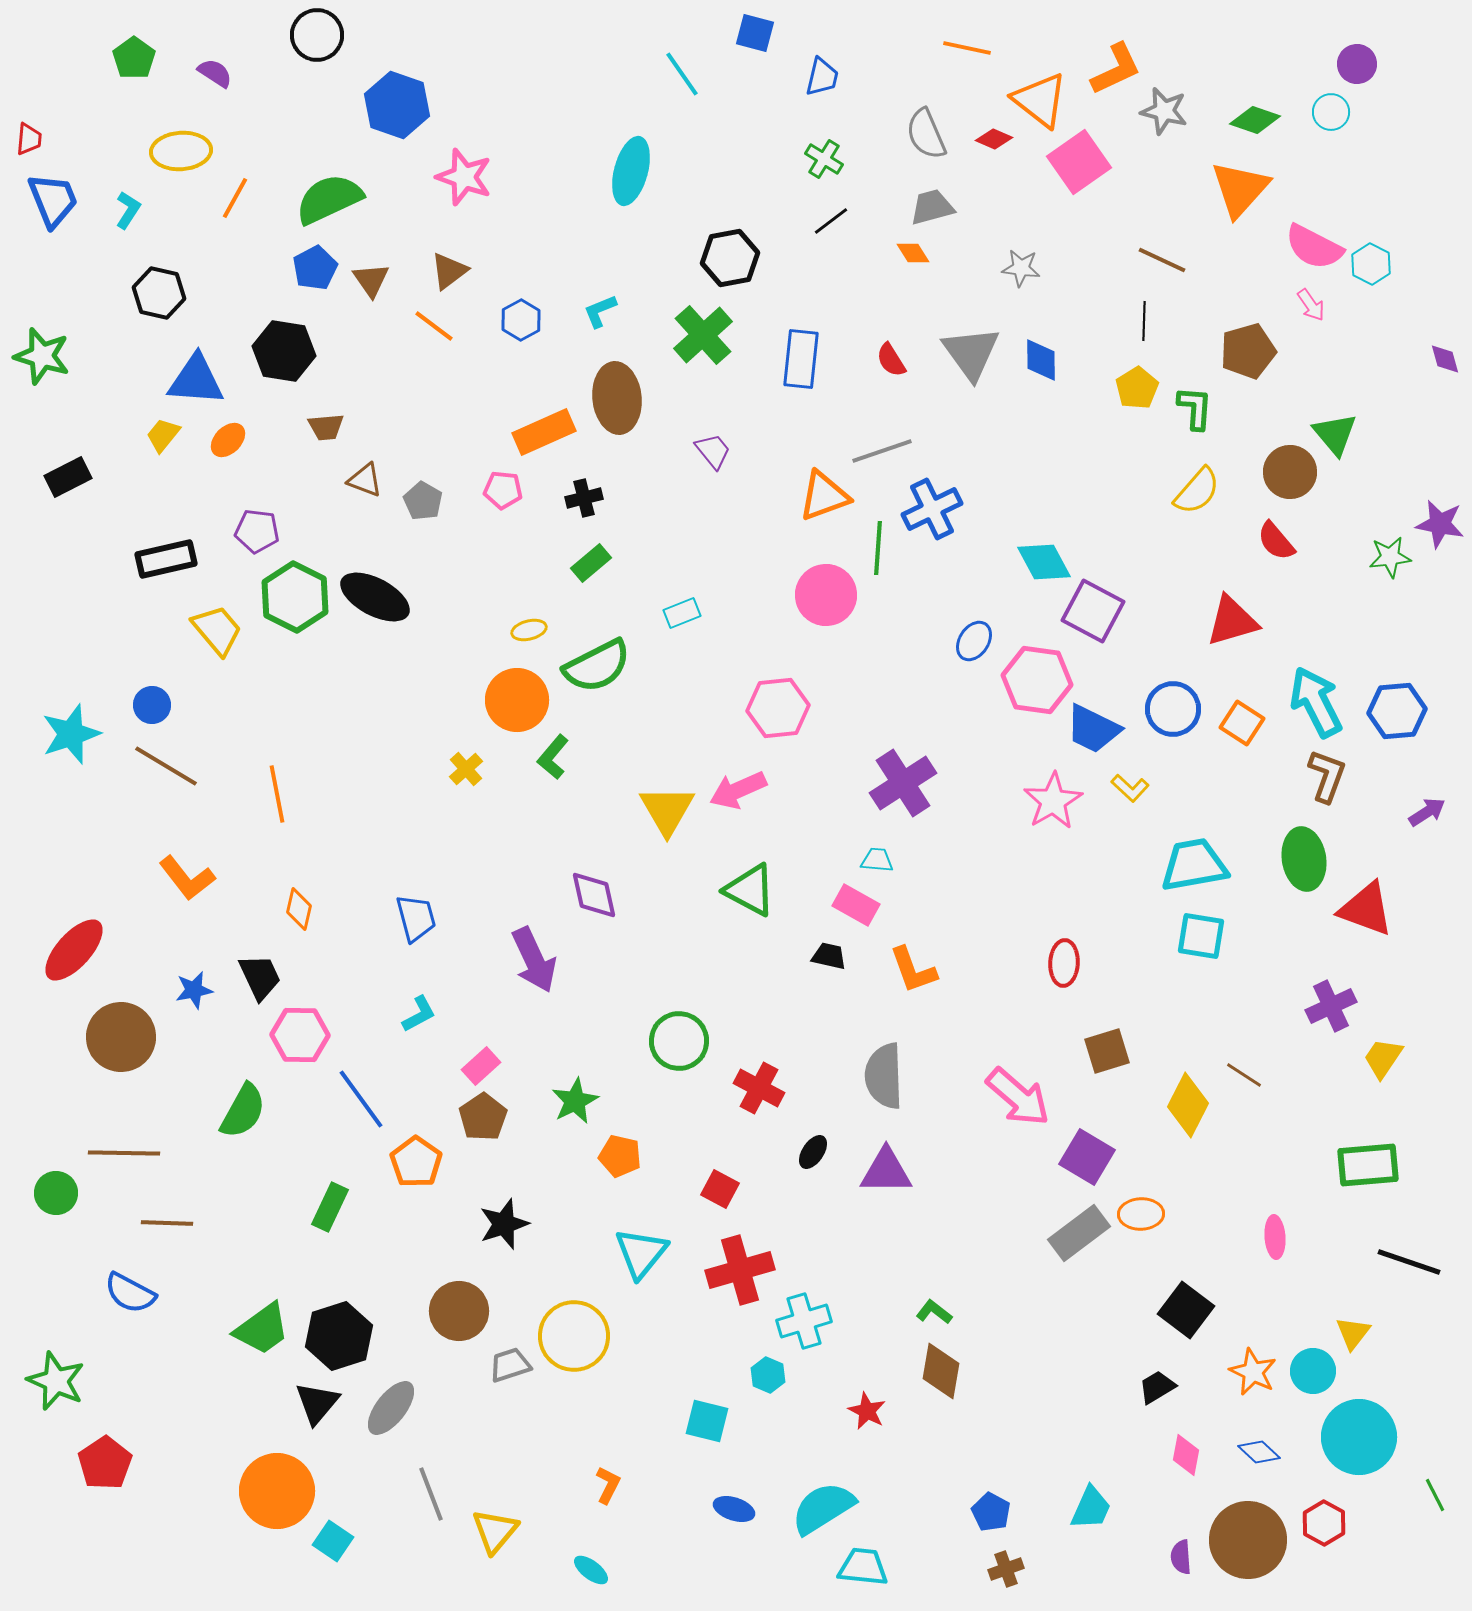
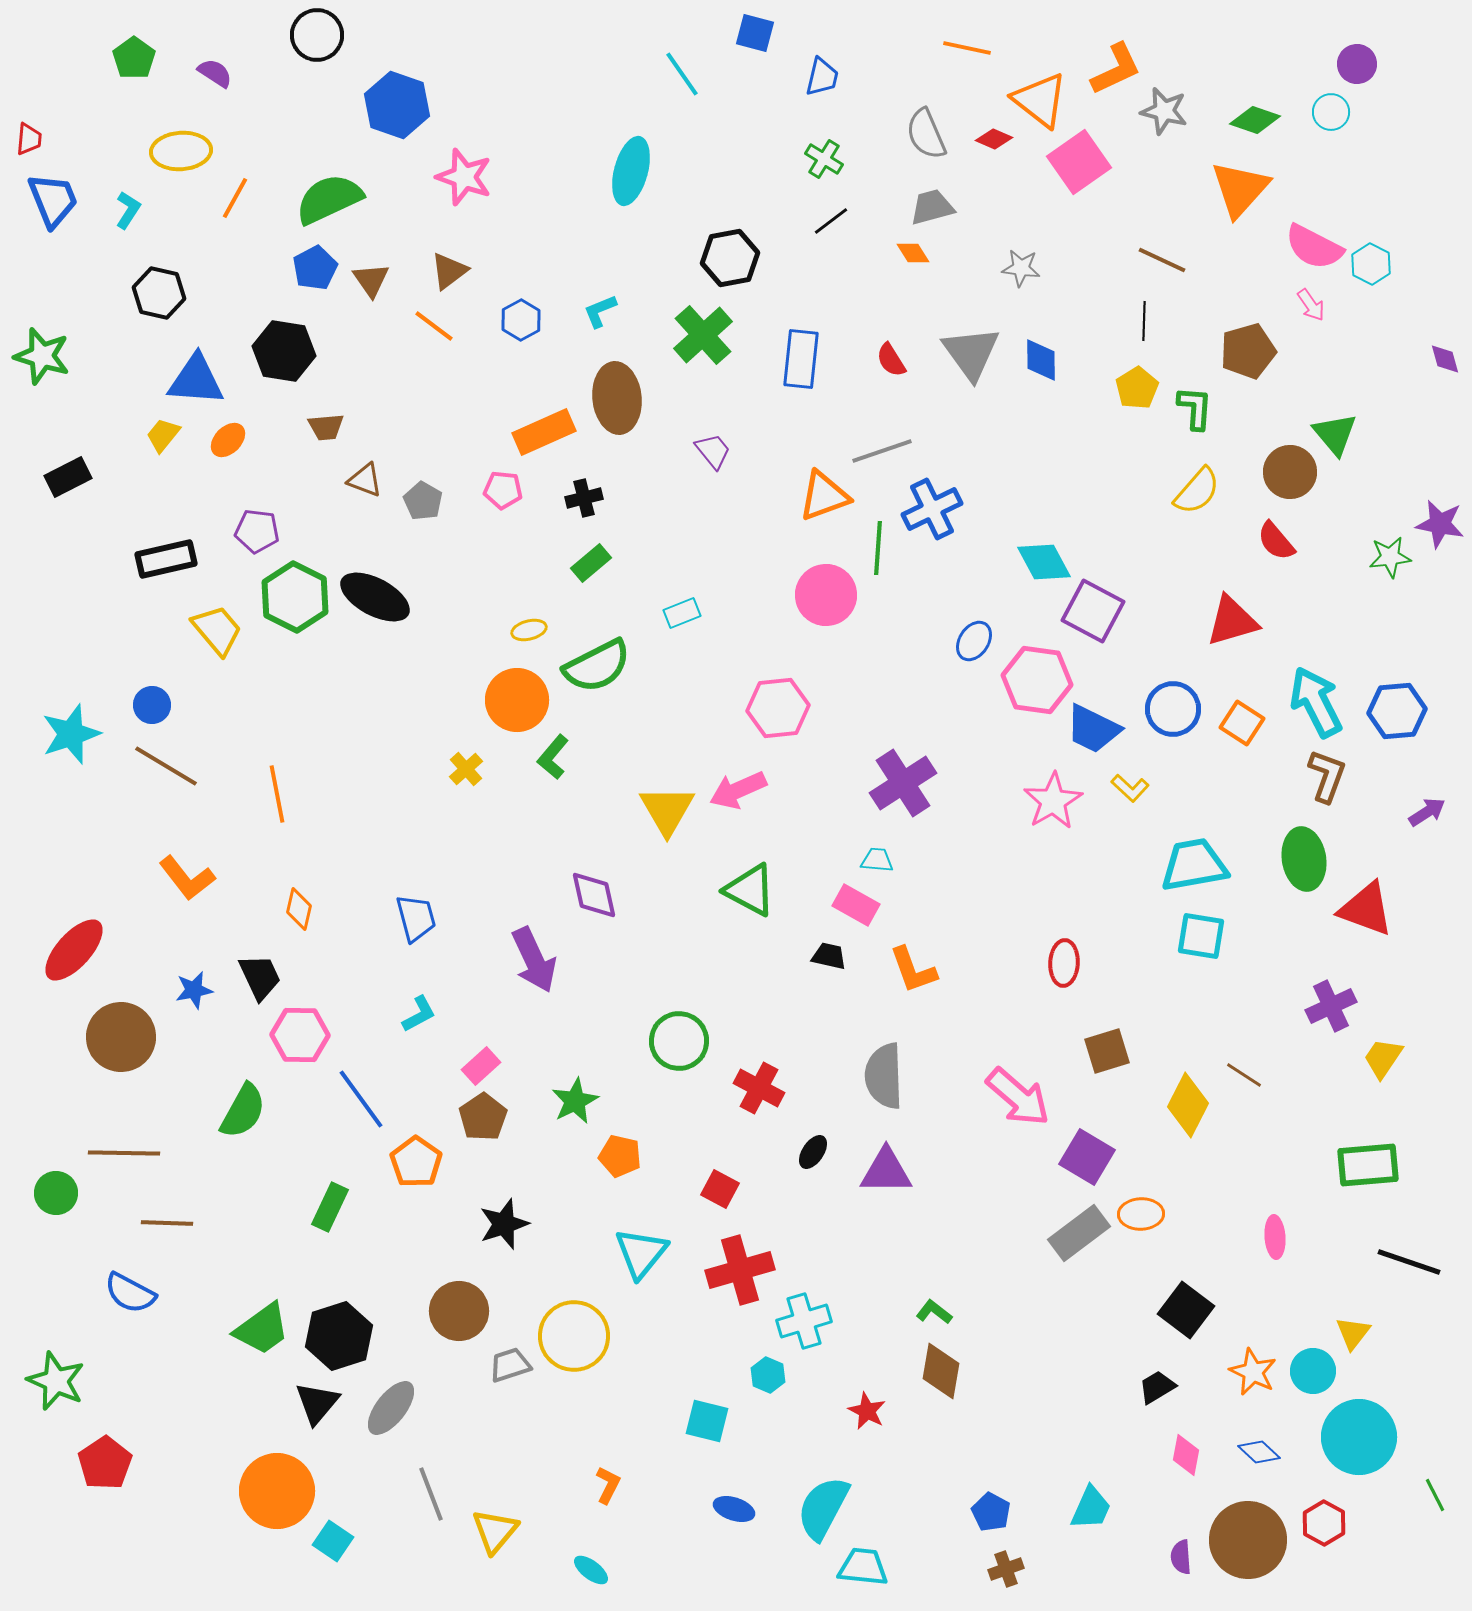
cyan semicircle at (823, 1508): rotated 30 degrees counterclockwise
